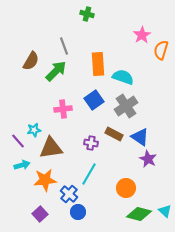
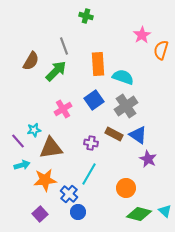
green cross: moved 1 px left, 2 px down
pink cross: rotated 24 degrees counterclockwise
blue triangle: moved 2 px left, 2 px up
